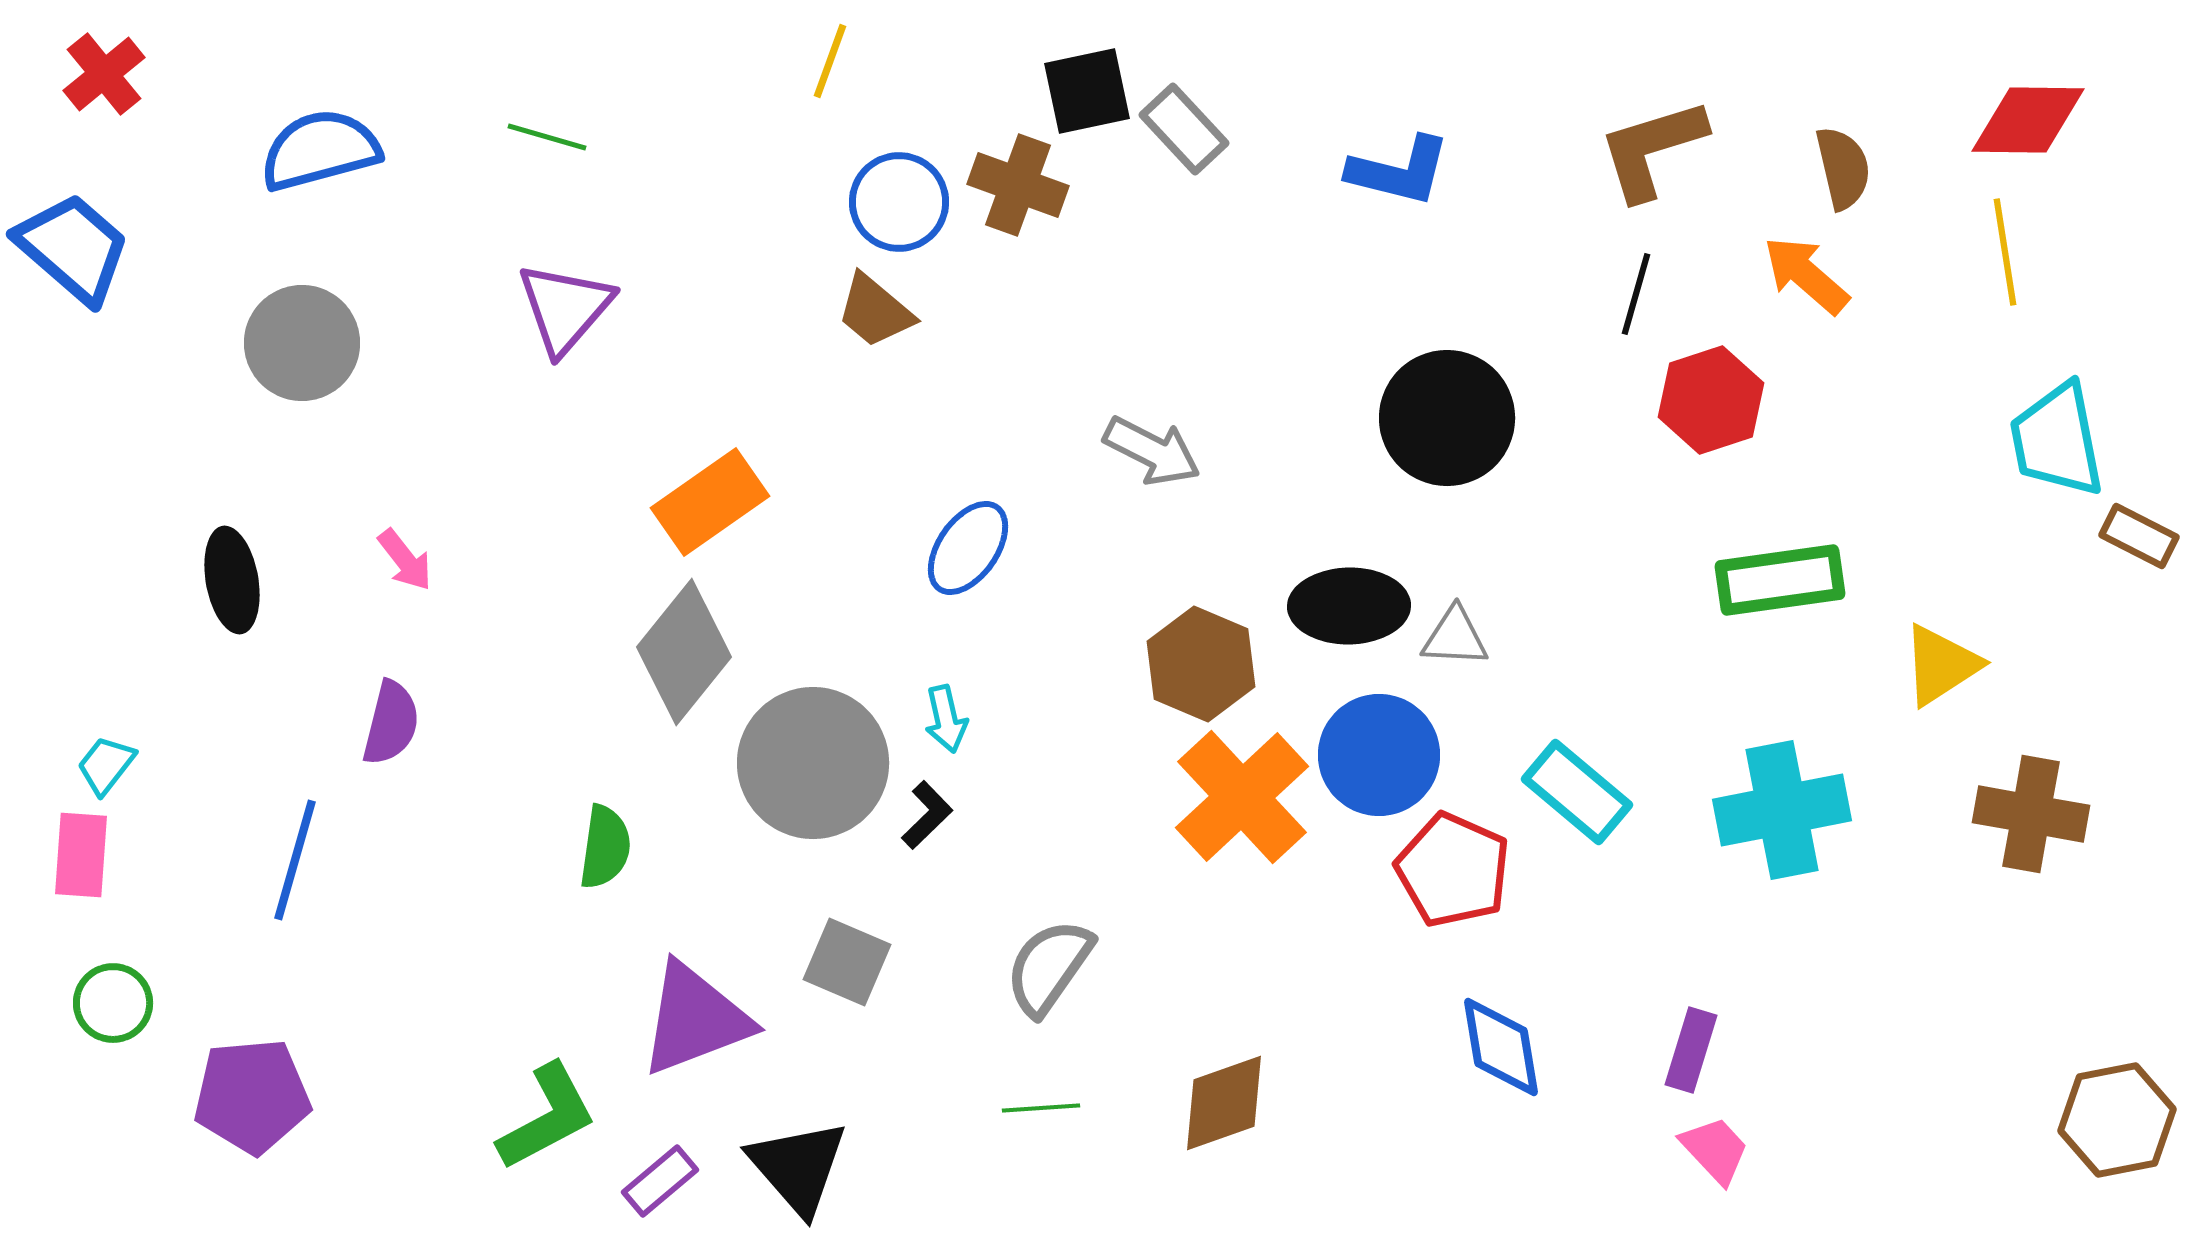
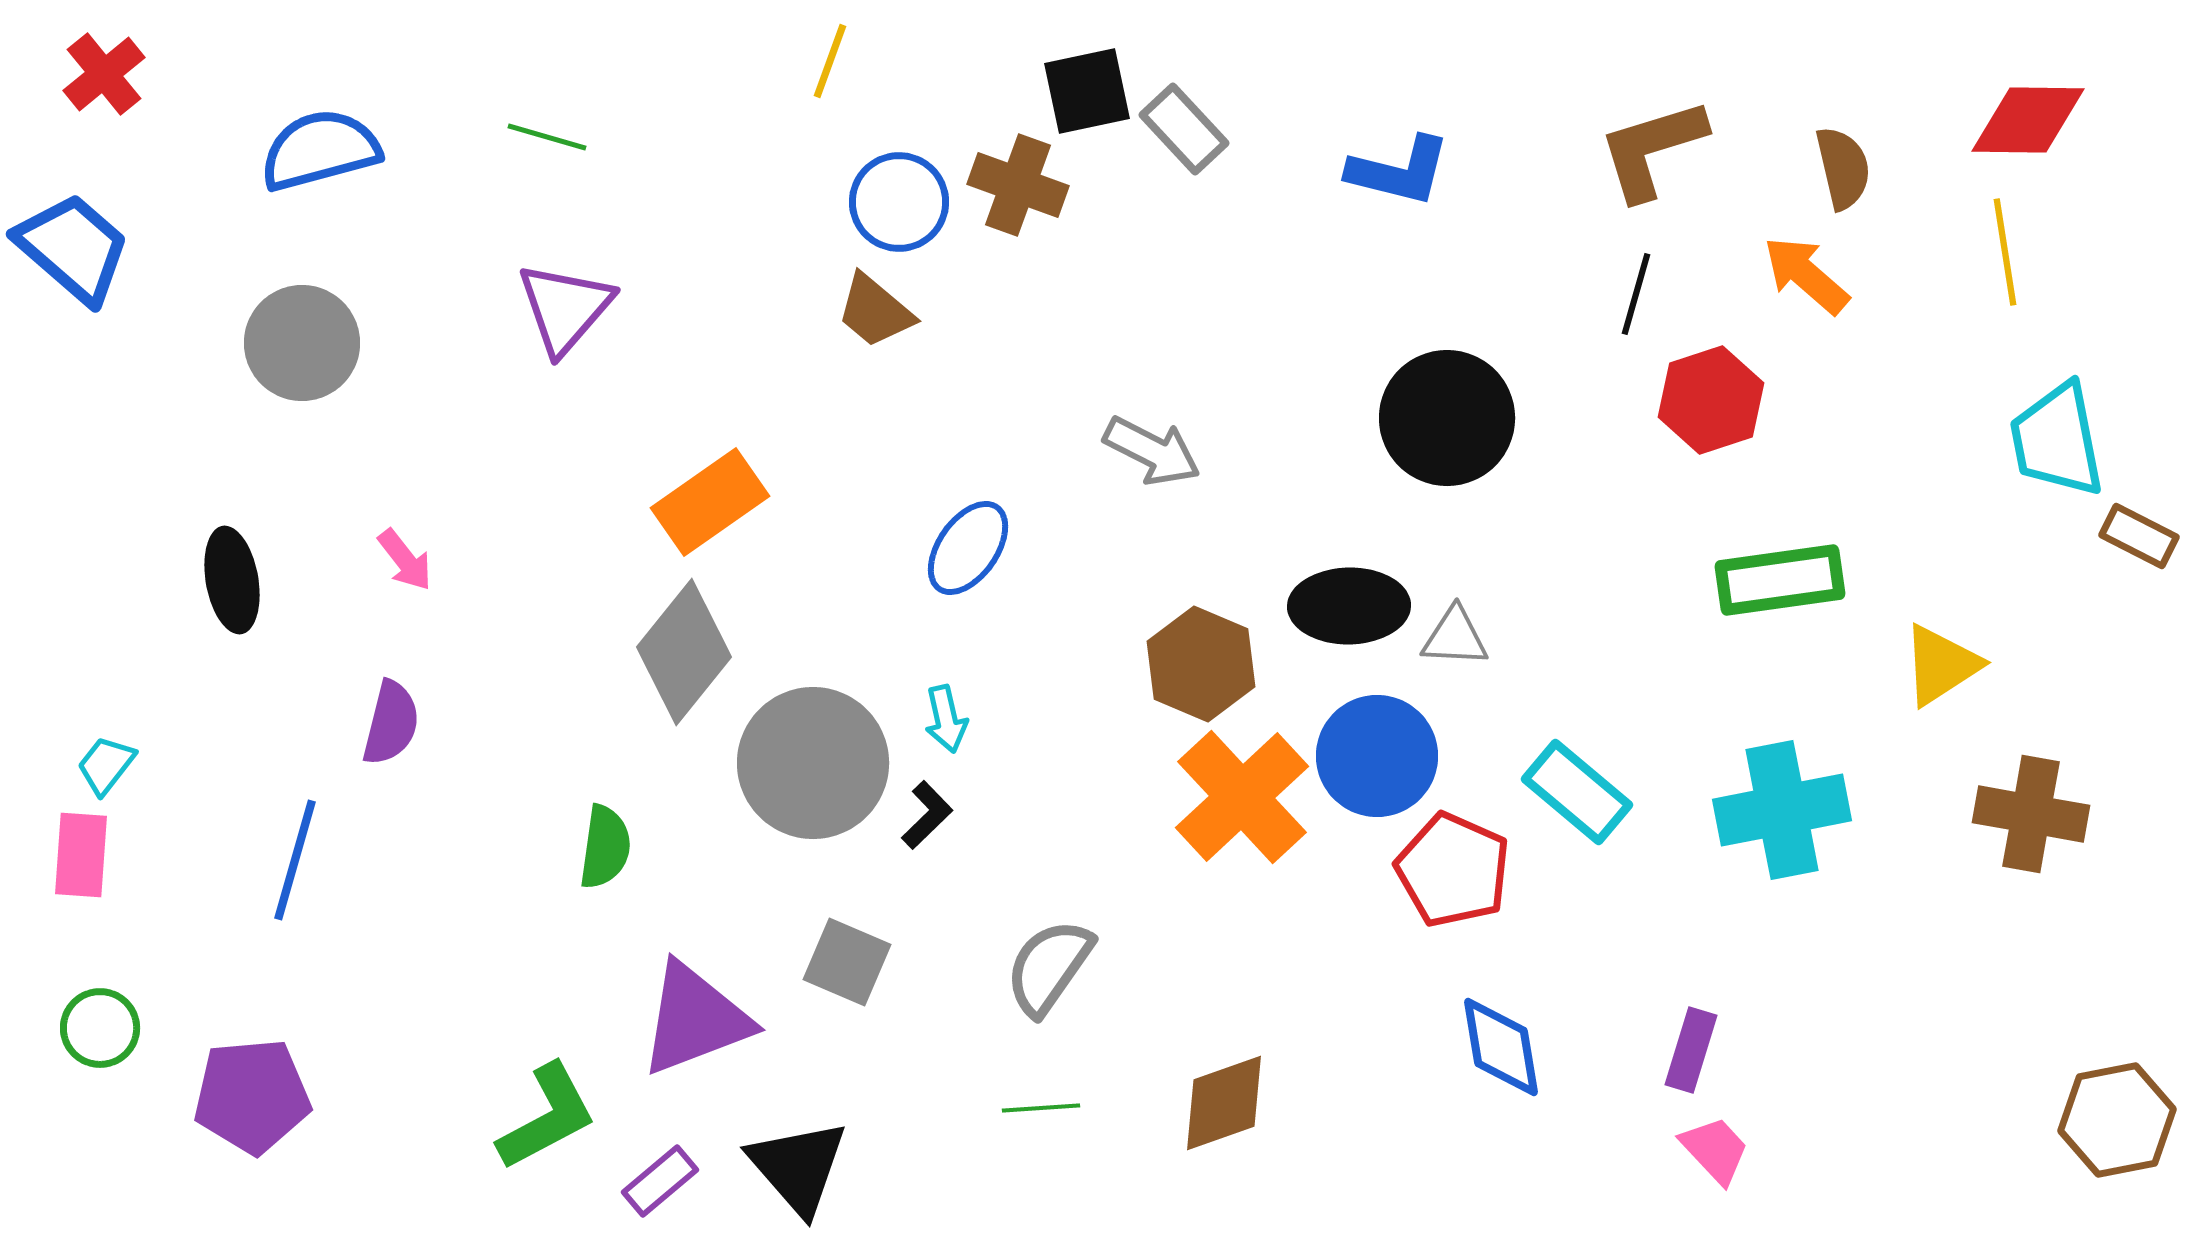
blue circle at (1379, 755): moved 2 px left, 1 px down
green circle at (113, 1003): moved 13 px left, 25 px down
